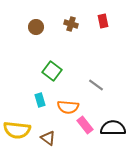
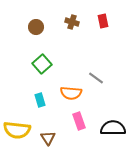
brown cross: moved 1 px right, 2 px up
green square: moved 10 px left, 7 px up; rotated 12 degrees clockwise
gray line: moved 7 px up
orange semicircle: moved 3 px right, 14 px up
pink rectangle: moved 6 px left, 4 px up; rotated 18 degrees clockwise
brown triangle: rotated 21 degrees clockwise
